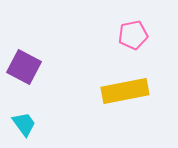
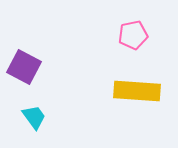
yellow rectangle: moved 12 px right; rotated 15 degrees clockwise
cyan trapezoid: moved 10 px right, 7 px up
